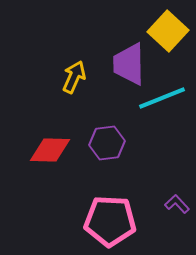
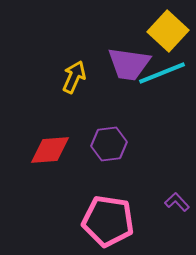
purple trapezoid: rotated 81 degrees counterclockwise
cyan line: moved 25 px up
purple hexagon: moved 2 px right, 1 px down
red diamond: rotated 6 degrees counterclockwise
purple L-shape: moved 2 px up
pink pentagon: moved 2 px left; rotated 6 degrees clockwise
